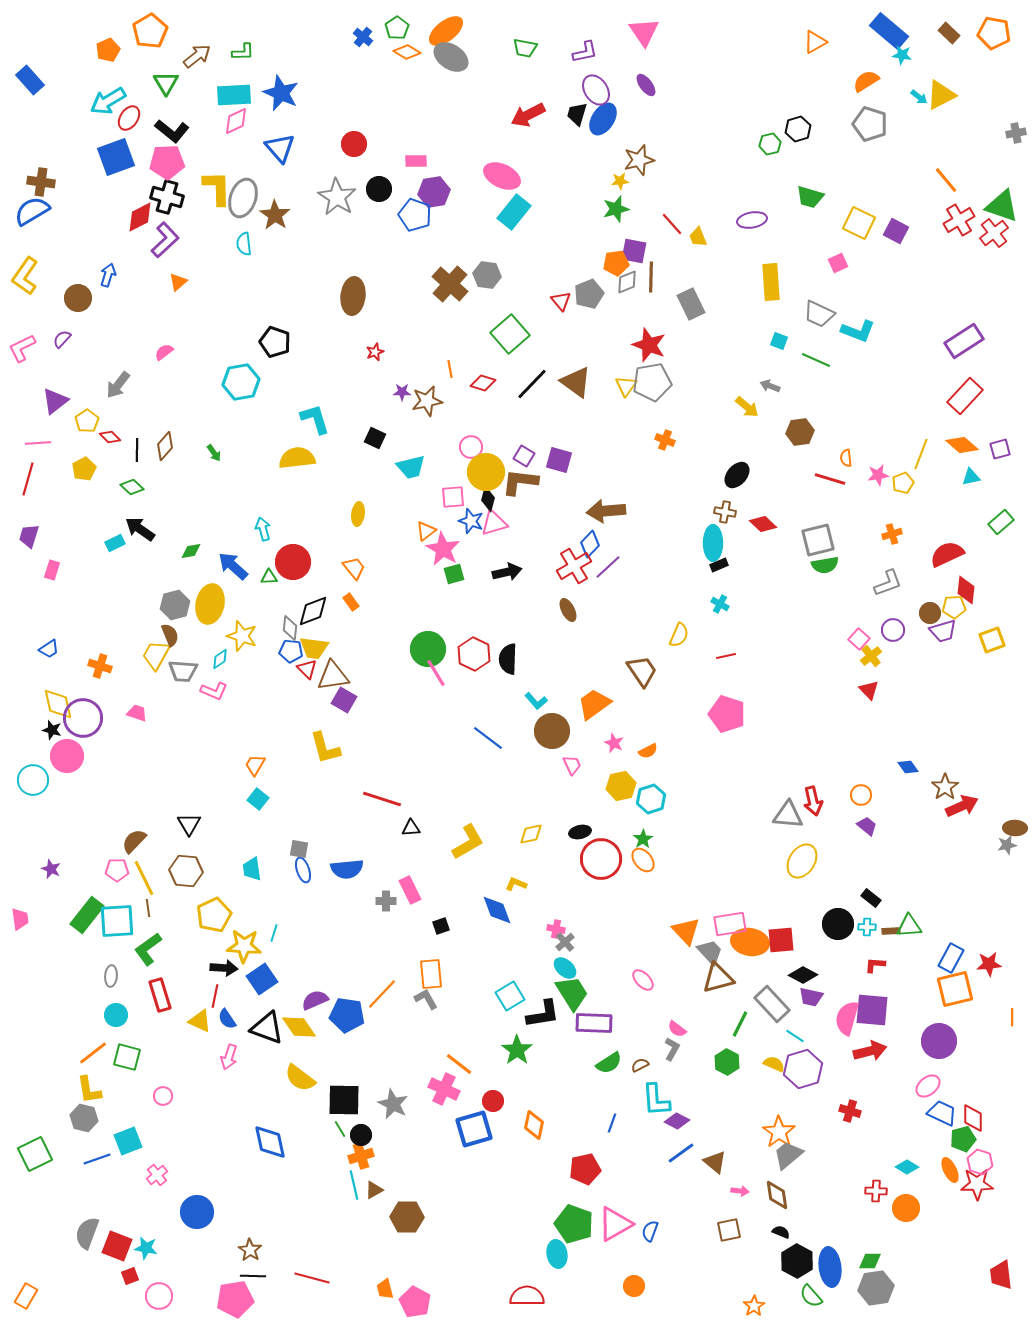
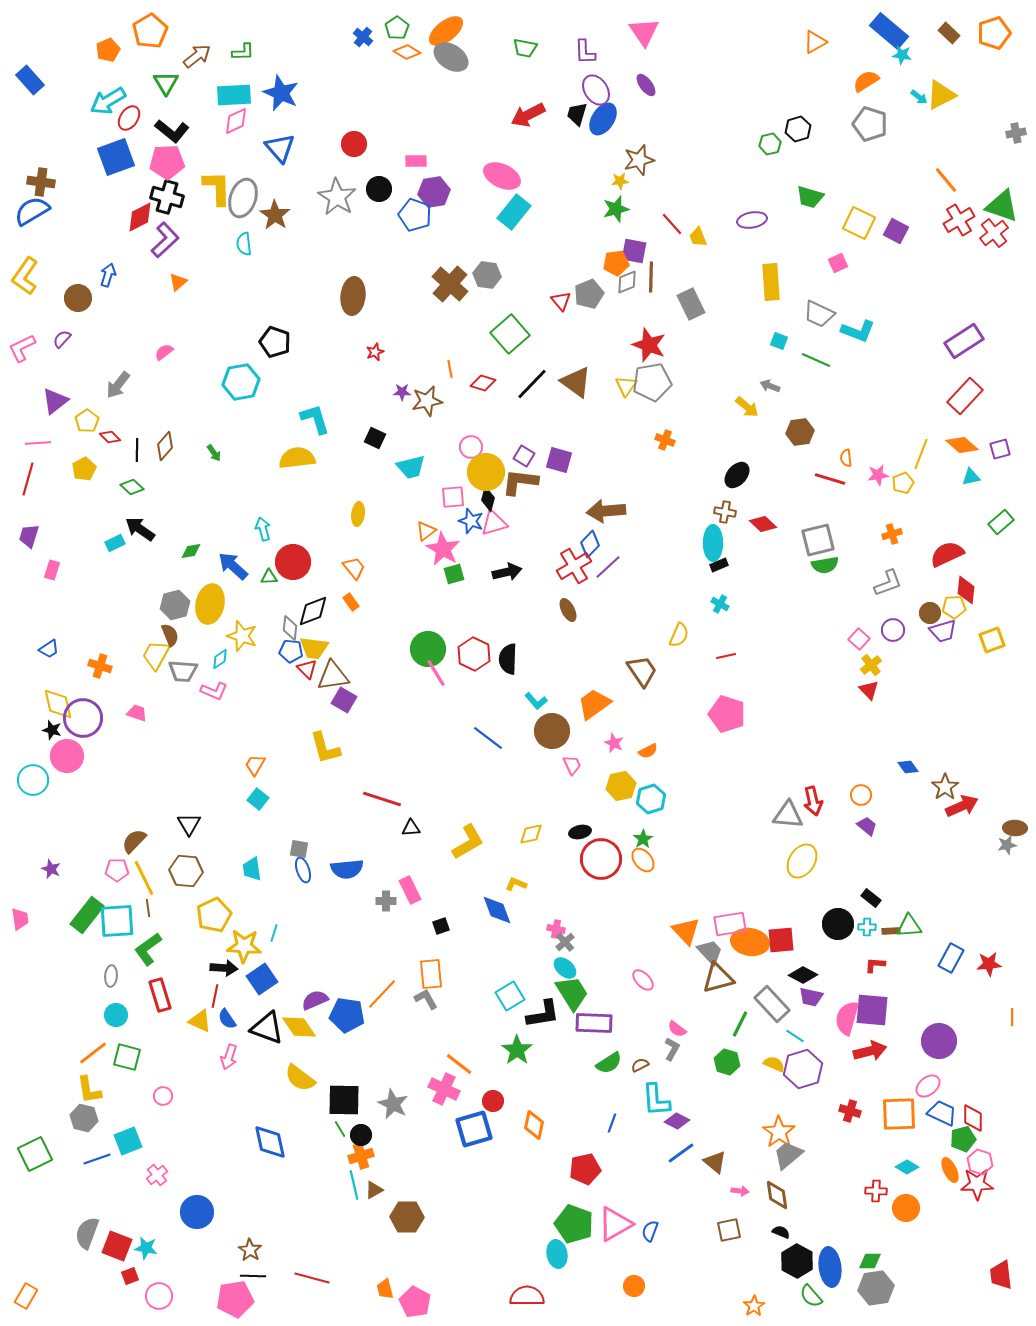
orange pentagon at (994, 33): rotated 28 degrees counterclockwise
purple L-shape at (585, 52): rotated 100 degrees clockwise
yellow cross at (871, 656): moved 9 px down
orange square at (955, 989): moved 56 px left, 125 px down; rotated 12 degrees clockwise
green hexagon at (727, 1062): rotated 10 degrees counterclockwise
